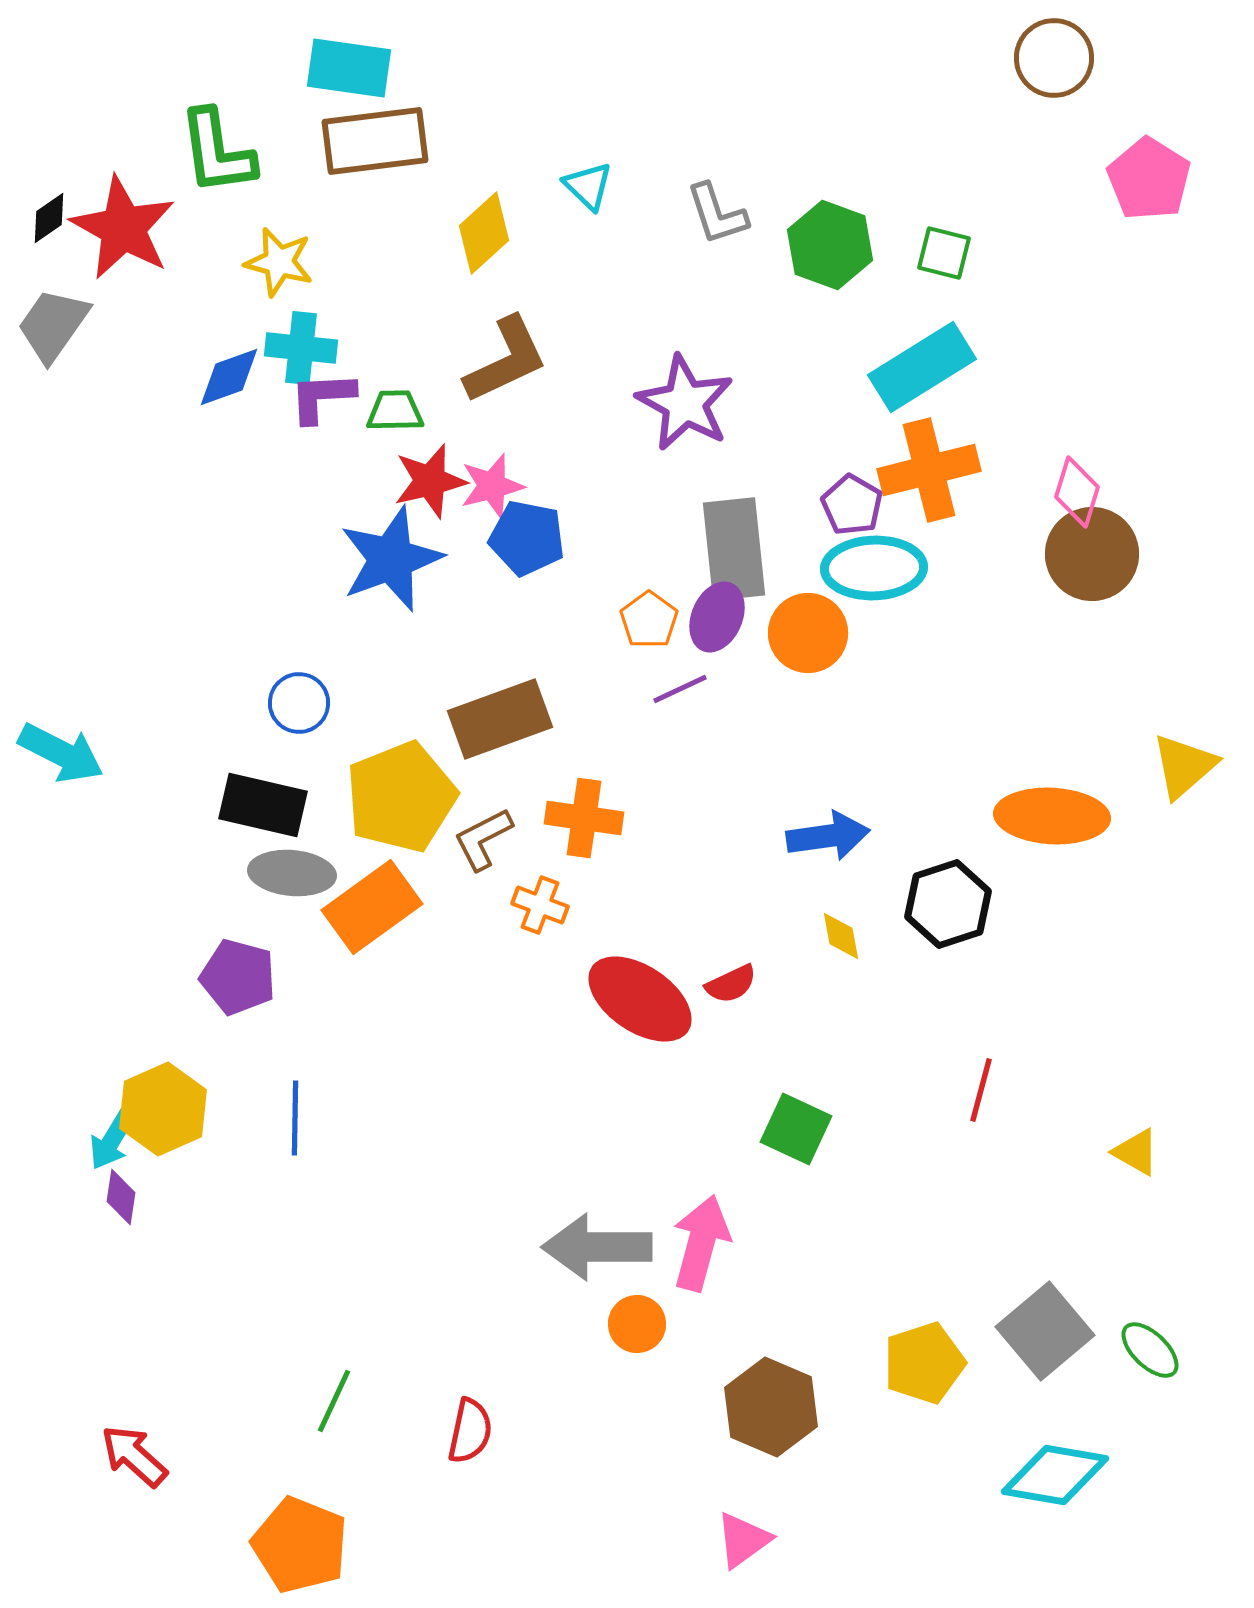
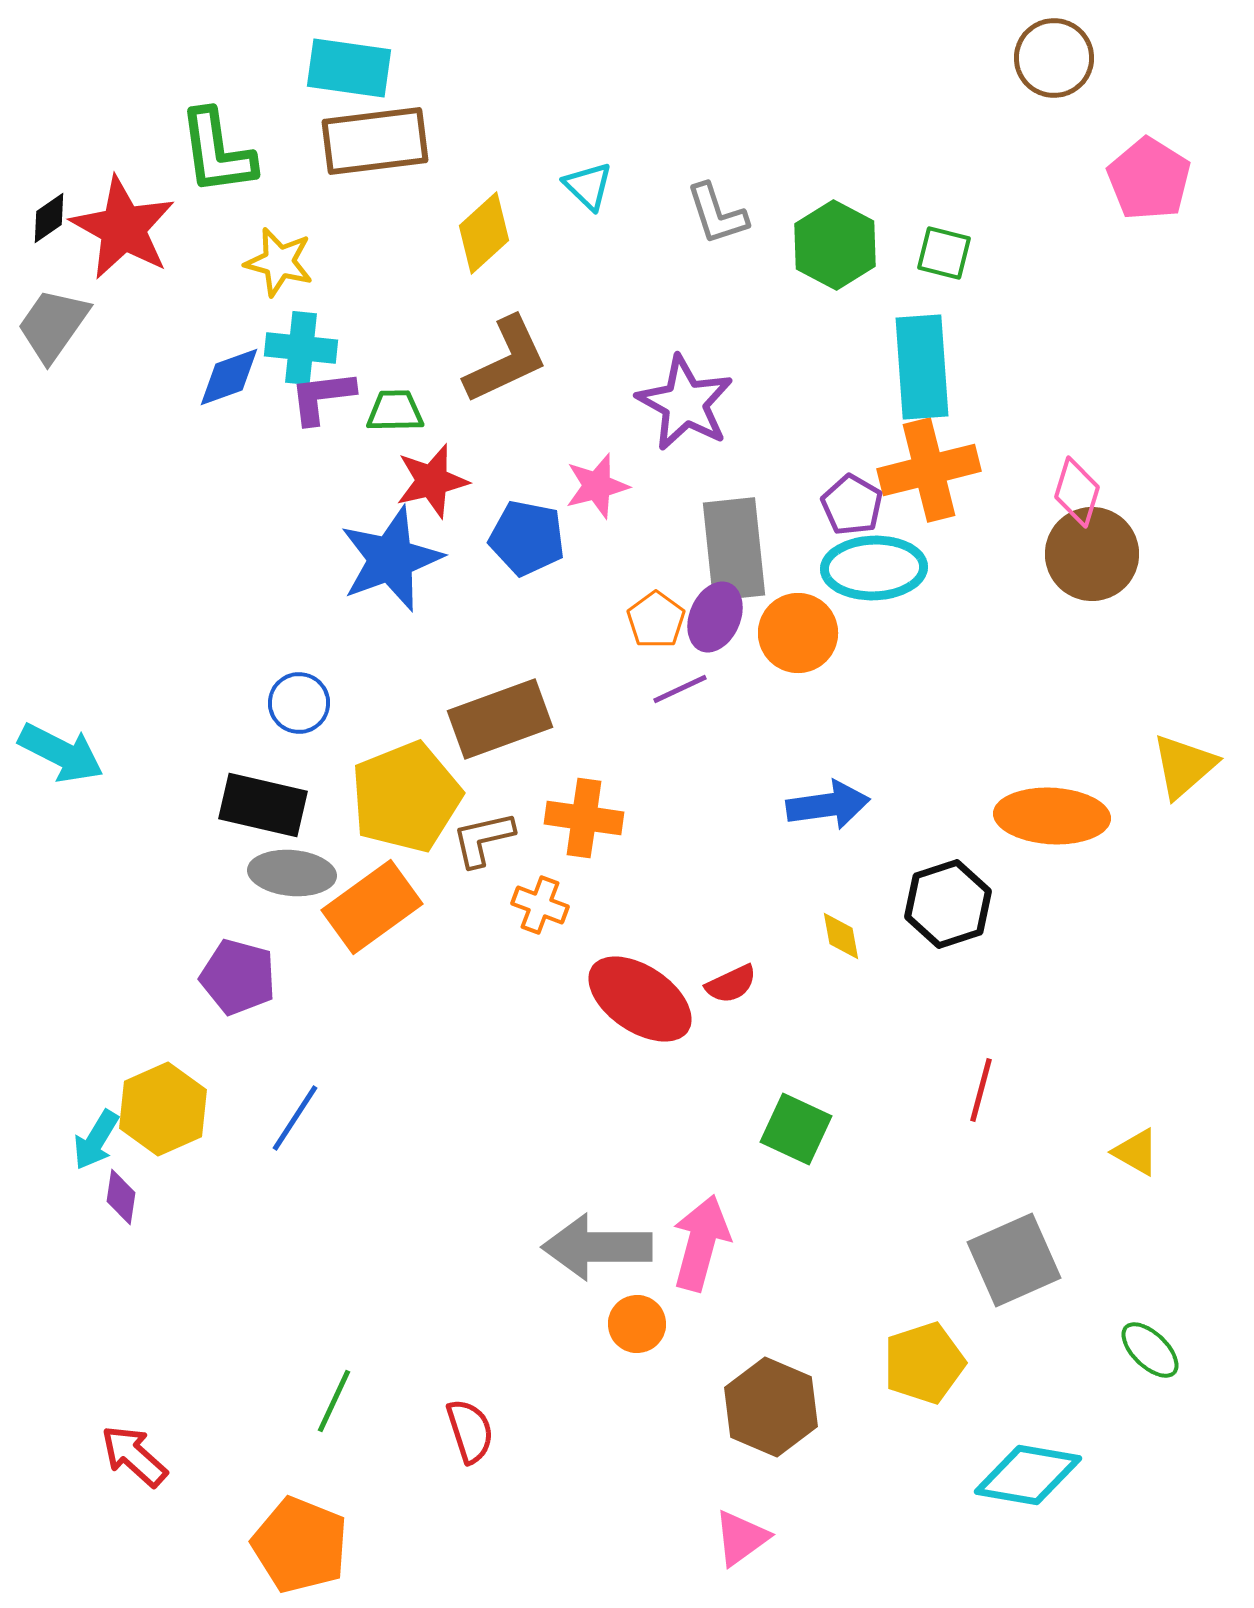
green hexagon at (830, 245): moved 5 px right; rotated 8 degrees clockwise
cyan rectangle at (922, 367): rotated 62 degrees counterclockwise
purple L-shape at (322, 397): rotated 4 degrees counterclockwise
red star at (430, 481): moved 2 px right
pink star at (492, 486): moved 105 px right
purple ellipse at (717, 617): moved 2 px left
orange pentagon at (649, 620): moved 7 px right
orange circle at (808, 633): moved 10 px left
yellow pentagon at (401, 797): moved 5 px right
blue arrow at (828, 836): moved 31 px up
brown L-shape at (483, 839): rotated 14 degrees clockwise
blue line at (295, 1118): rotated 32 degrees clockwise
cyan arrow at (112, 1140): moved 16 px left
gray square at (1045, 1331): moved 31 px left, 71 px up; rotated 16 degrees clockwise
red semicircle at (470, 1431): rotated 30 degrees counterclockwise
cyan diamond at (1055, 1475): moved 27 px left
pink triangle at (743, 1540): moved 2 px left, 2 px up
